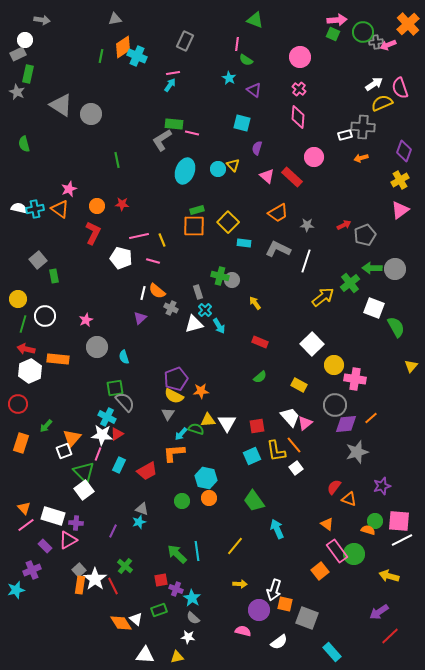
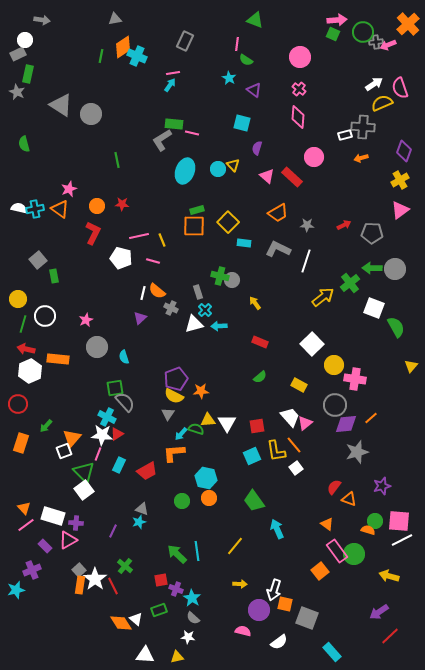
gray pentagon at (365, 235): moved 7 px right, 2 px up; rotated 25 degrees clockwise
cyan arrow at (219, 326): rotated 119 degrees clockwise
